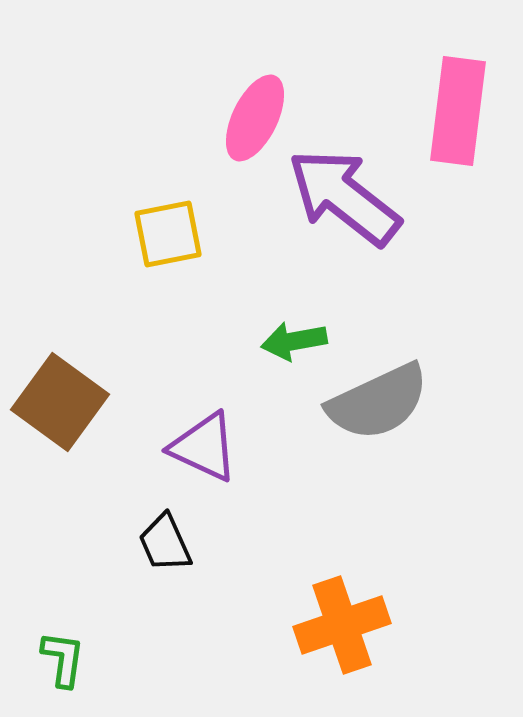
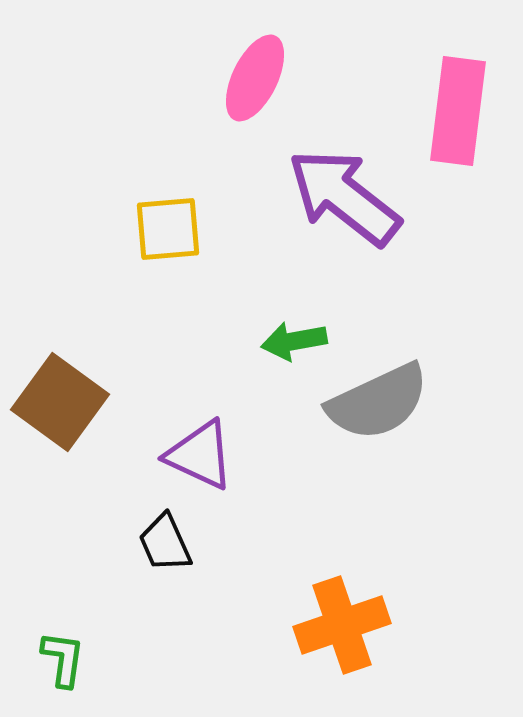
pink ellipse: moved 40 px up
yellow square: moved 5 px up; rotated 6 degrees clockwise
purple triangle: moved 4 px left, 8 px down
